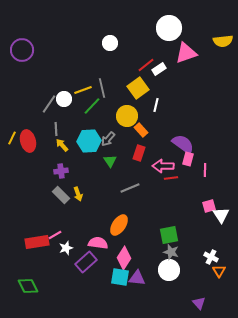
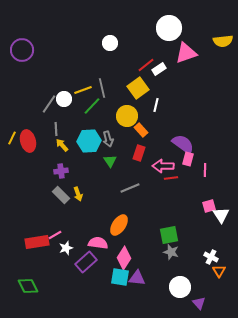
gray arrow at (108, 139): rotated 56 degrees counterclockwise
white circle at (169, 270): moved 11 px right, 17 px down
